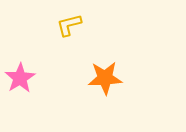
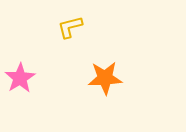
yellow L-shape: moved 1 px right, 2 px down
